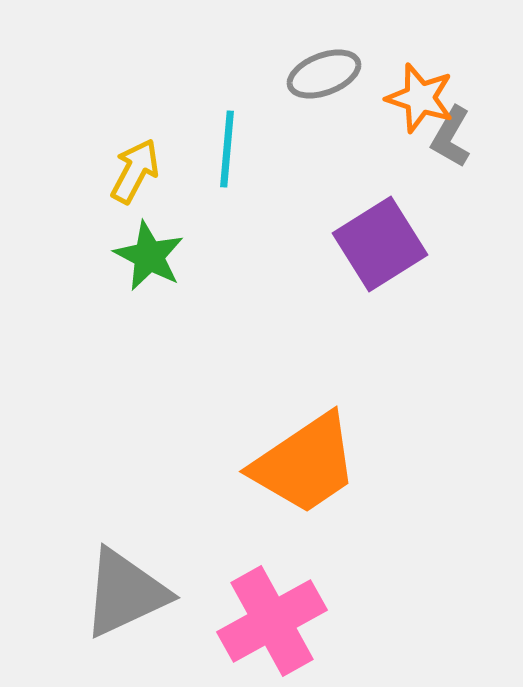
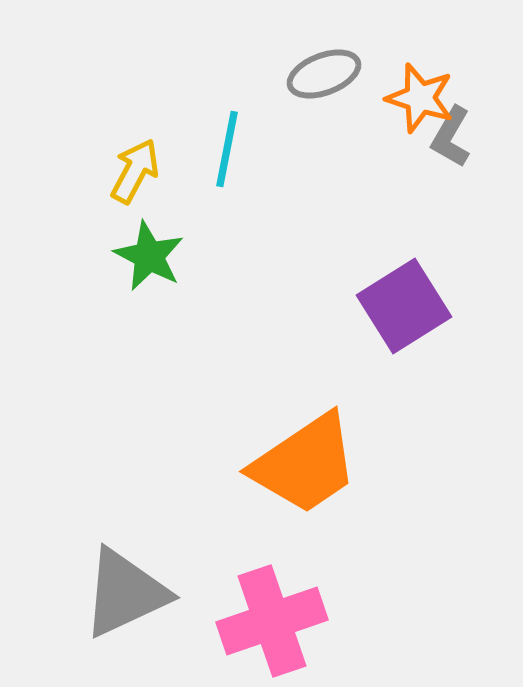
cyan line: rotated 6 degrees clockwise
purple square: moved 24 px right, 62 px down
pink cross: rotated 10 degrees clockwise
